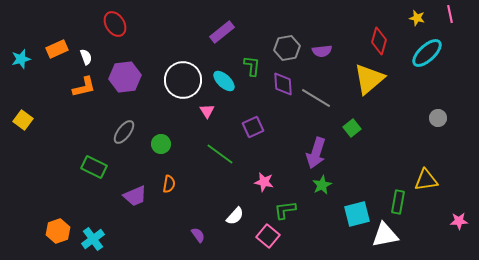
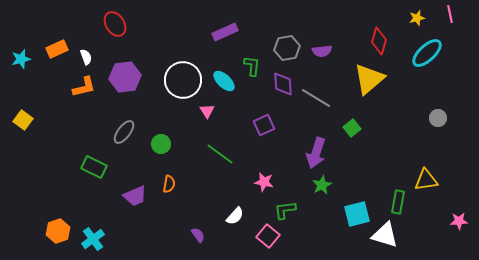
yellow star at (417, 18): rotated 28 degrees counterclockwise
purple rectangle at (222, 32): moved 3 px right; rotated 15 degrees clockwise
purple square at (253, 127): moved 11 px right, 2 px up
white triangle at (385, 235): rotated 28 degrees clockwise
